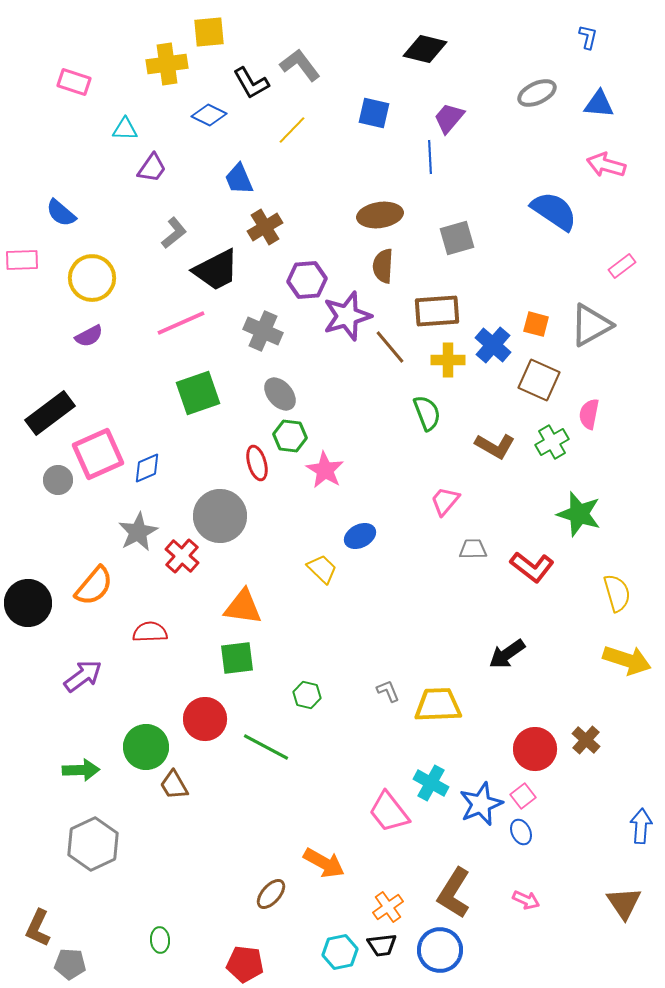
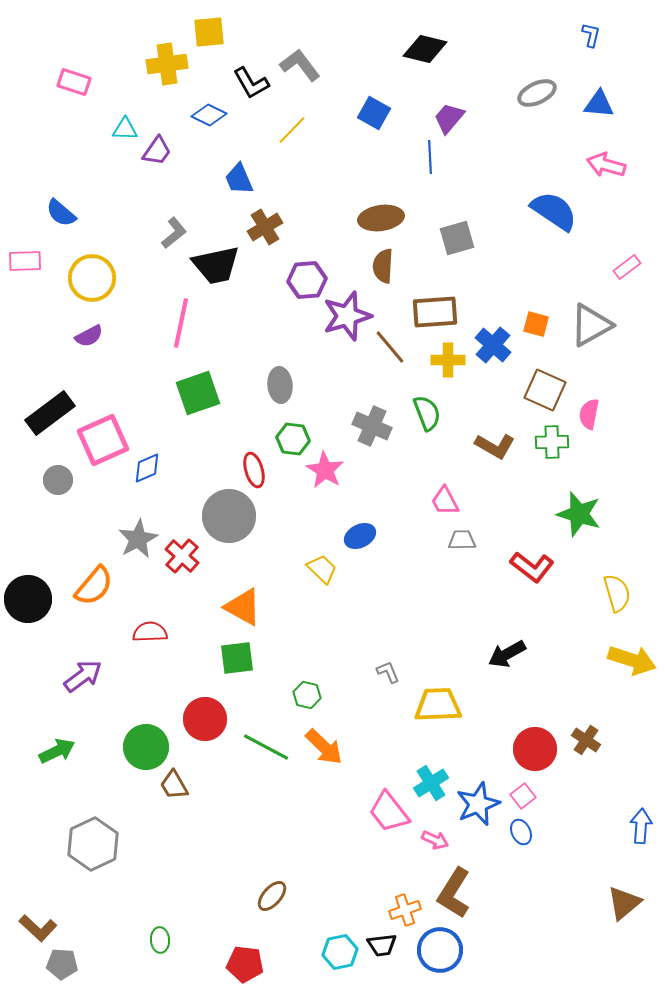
blue L-shape at (588, 37): moved 3 px right, 2 px up
blue square at (374, 113): rotated 16 degrees clockwise
purple trapezoid at (152, 168): moved 5 px right, 17 px up
brown ellipse at (380, 215): moved 1 px right, 3 px down
pink rectangle at (22, 260): moved 3 px right, 1 px down
pink rectangle at (622, 266): moved 5 px right, 1 px down
black trapezoid at (216, 270): moved 5 px up; rotated 15 degrees clockwise
brown rectangle at (437, 311): moved 2 px left, 1 px down
pink line at (181, 323): rotated 54 degrees counterclockwise
gray cross at (263, 331): moved 109 px right, 95 px down
brown square at (539, 380): moved 6 px right, 10 px down
gray ellipse at (280, 394): moved 9 px up; rotated 36 degrees clockwise
green hexagon at (290, 436): moved 3 px right, 3 px down
green cross at (552, 442): rotated 28 degrees clockwise
pink square at (98, 454): moved 5 px right, 14 px up
red ellipse at (257, 463): moved 3 px left, 7 px down
pink trapezoid at (445, 501): rotated 68 degrees counterclockwise
gray circle at (220, 516): moved 9 px right
gray star at (138, 532): moved 7 px down
gray trapezoid at (473, 549): moved 11 px left, 9 px up
black circle at (28, 603): moved 4 px up
orange triangle at (243, 607): rotated 21 degrees clockwise
black arrow at (507, 654): rotated 6 degrees clockwise
yellow arrow at (627, 660): moved 5 px right
gray L-shape at (388, 691): moved 19 px up
brown cross at (586, 740): rotated 8 degrees counterclockwise
green arrow at (81, 770): moved 24 px left, 19 px up; rotated 24 degrees counterclockwise
cyan cross at (431, 783): rotated 28 degrees clockwise
blue star at (481, 804): moved 3 px left
orange arrow at (324, 863): moved 116 px up; rotated 15 degrees clockwise
brown ellipse at (271, 894): moved 1 px right, 2 px down
pink arrow at (526, 900): moved 91 px left, 60 px up
brown triangle at (624, 903): rotated 24 degrees clockwise
orange cross at (388, 907): moved 17 px right, 3 px down; rotated 16 degrees clockwise
brown L-shape at (38, 928): rotated 72 degrees counterclockwise
gray pentagon at (70, 964): moved 8 px left
